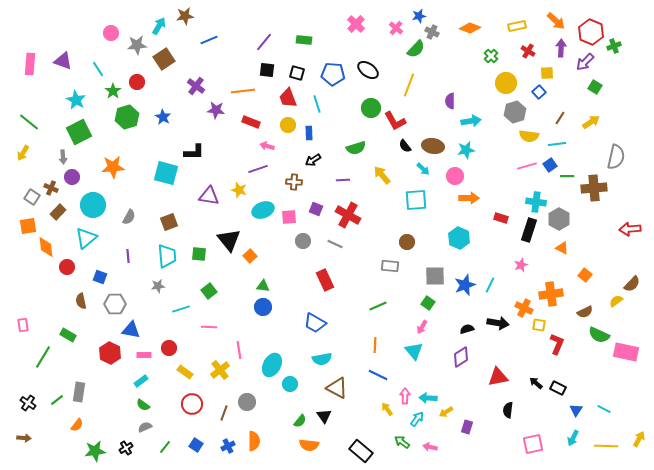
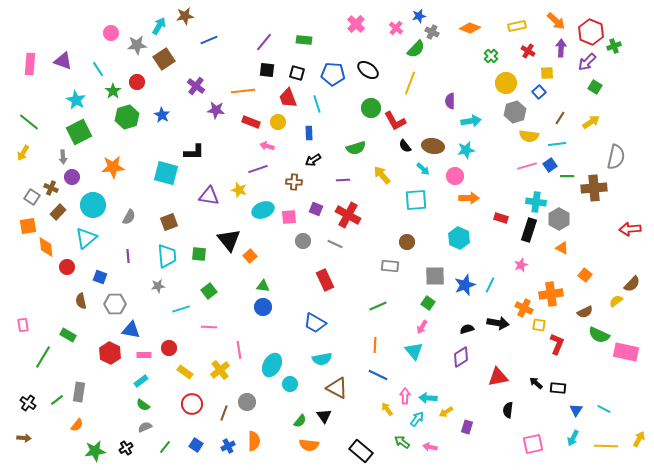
purple arrow at (585, 62): moved 2 px right
yellow line at (409, 85): moved 1 px right, 2 px up
blue star at (163, 117): moved 1 px left, 2 px up
yellow circle at (288, 125): moved 10 px left, 3 px up
black rectangle at (558, 388): rotated 21 degrees counterclockwise
